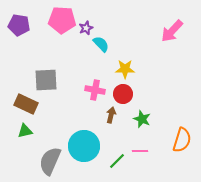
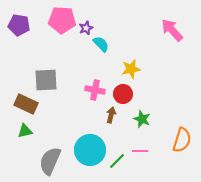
pink arrow: moved 1 px up; rotated 95 degrees clockwise
yellow star: moved 6 px right; rotated 12 degrees counterclockwise
cyan circle: moved 6 px right, 4 px down
